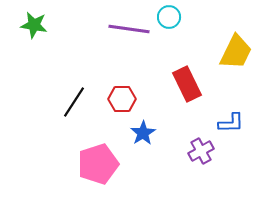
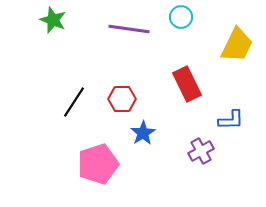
cyan circle: moved 12 px right
green star: moved 19 px right, 5 px up; rotated 12 degrees clockwise
yellow trapezoid: moved 1 px right, 7 px up
blue L-shape: moved 3 px up
